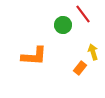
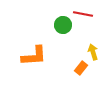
red line: rotated 42 degrees counterclockwise
orange L-shape: rotated 8 degrees counterclockwise
orange rectangle: moved 1 px right
